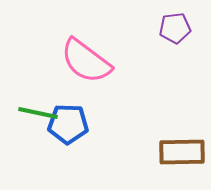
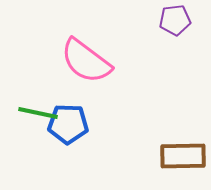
purple pentagon: moved 8 px up
brown rectangle: moved 1 px right, 4 px down
